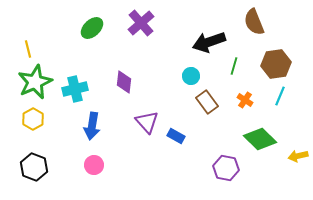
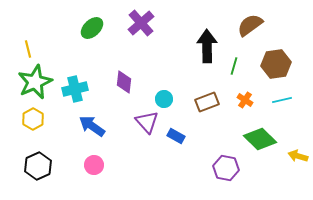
brown semicircle: moved 4 px left, 3 px down; rotated 76 degrees clockwise
black arrow: moved 2 px left, 4 px down; rotated 108 degrees clockwise
cyan circle: moved 27 px left, 23 px down
cyan line: moved 2 px right, 4 px down; rotated 54 degrees clockwise
brown rectangle: rotated 75 degrees counterclockwise
blue arrow: rotated 116 degrees clockwise
yellow arrow: rotated 30 degrees clockwise
black hexagon: moved 4 px right, 1 px up; rotated 16 degrees clockwise
